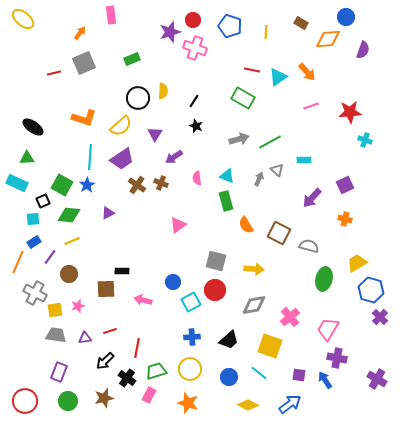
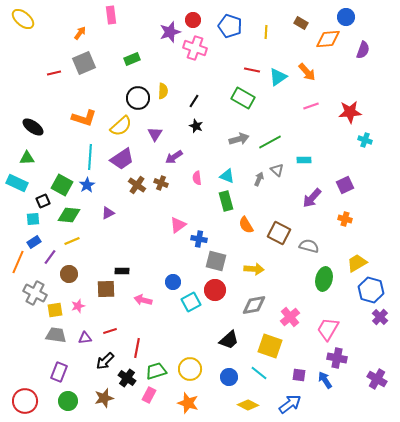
blue cross at (192, 337): moved 7 px right, 98 px up; rotated 14 degrees clockwise
